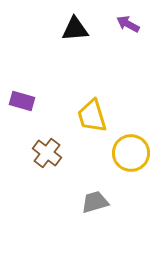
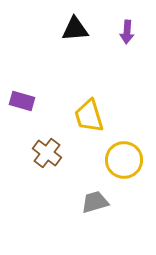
purple arrow: moved 1 px left, 8 px down; rotated 115 degrees counterclockwise
yellow trapezoid: moved 3 px left
yellow circle: moved 7 px left, 7 px down
